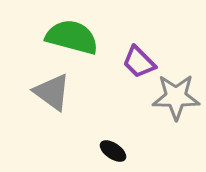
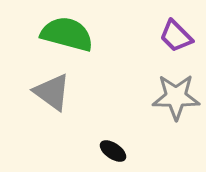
green semicircle: moved 5 px left, 3 px up
purple trapezoid: moved 37 px right, 26 px up
